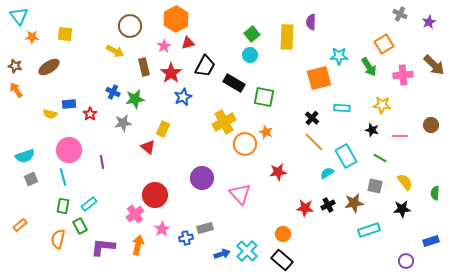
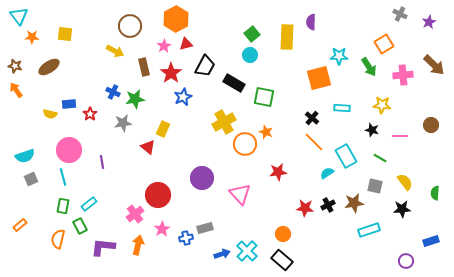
red triangle at (188, 43): moved 2 px left, 1 px down
red circle at (155, 195): moved 3 px right
